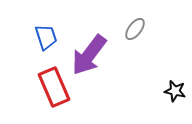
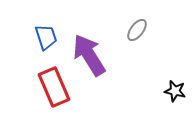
gray ellipse: moved 2 px right, 1 px down
purple arrow: rotated 111 degrees clockwise
